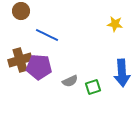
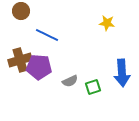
yellow star: moved 8 px left, 1 px up
